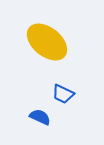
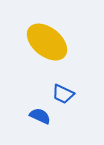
blue semicircle: moved 1 px up
